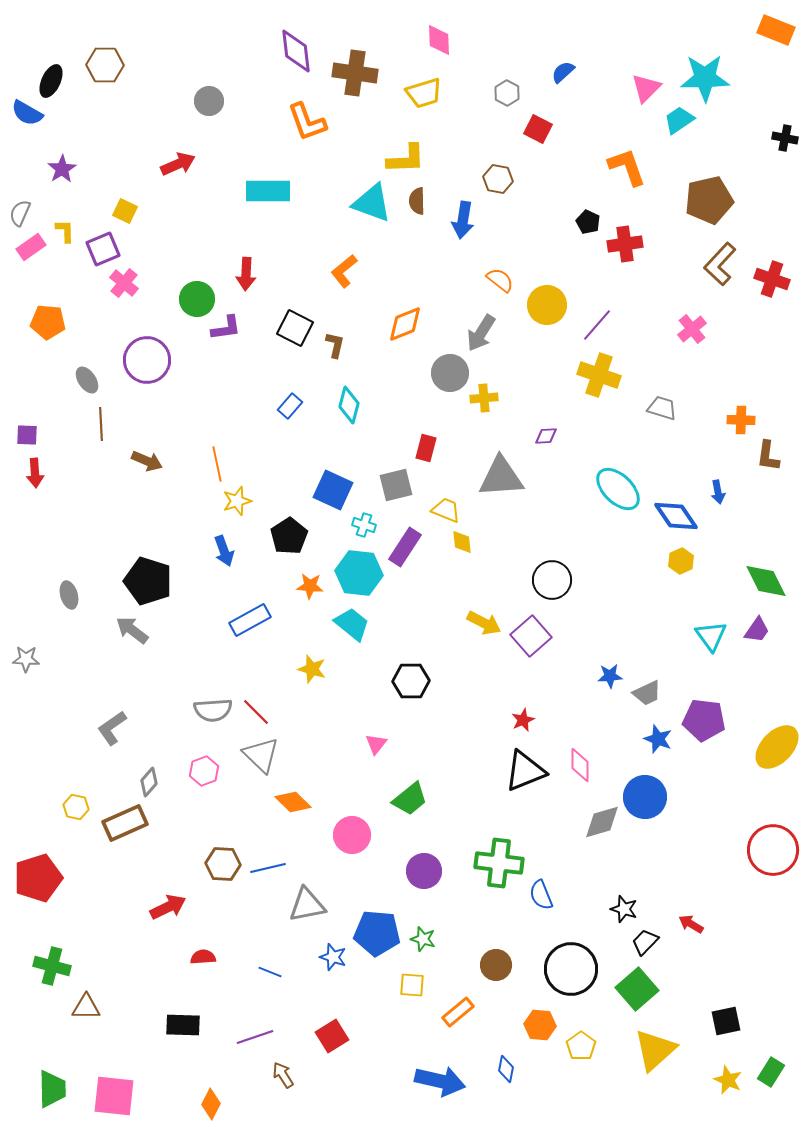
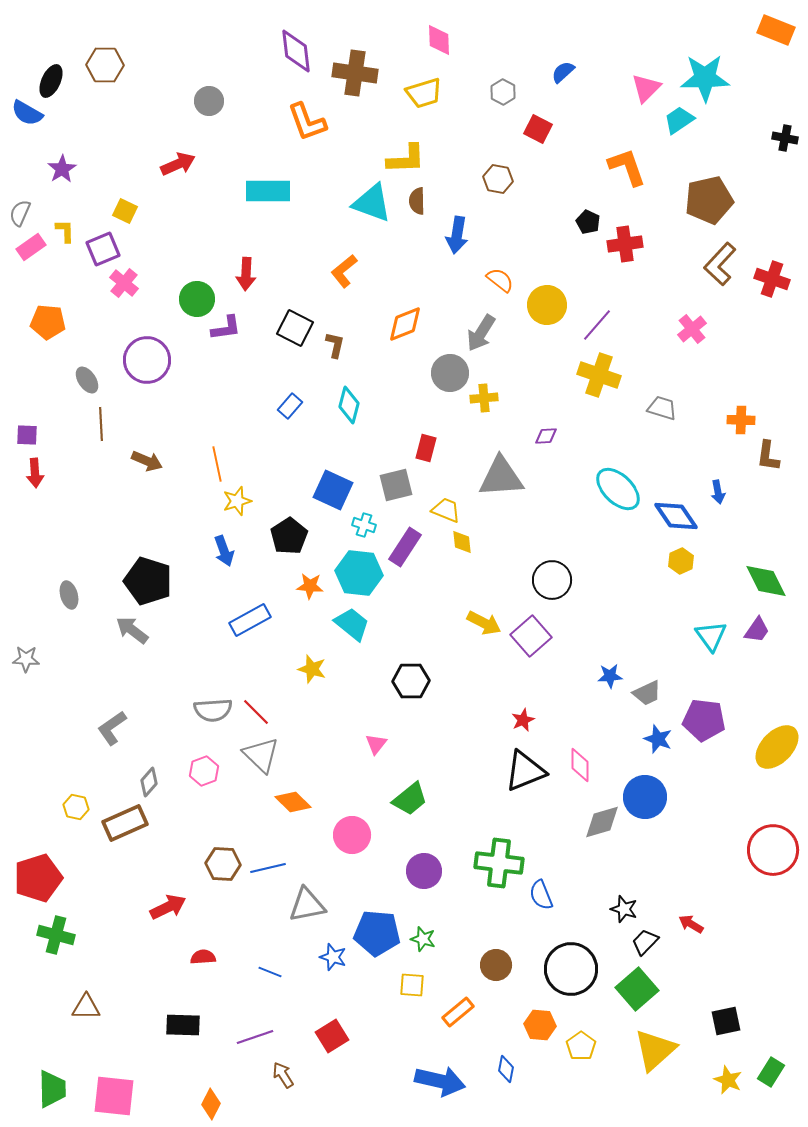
gray hexagon at (507, 93): moved 4 px left, 1 px up
blue arrow at (463, 220): moved 6 px left, 15 px down
green cross at (52, 966): moved 4 px right, 31 px up
